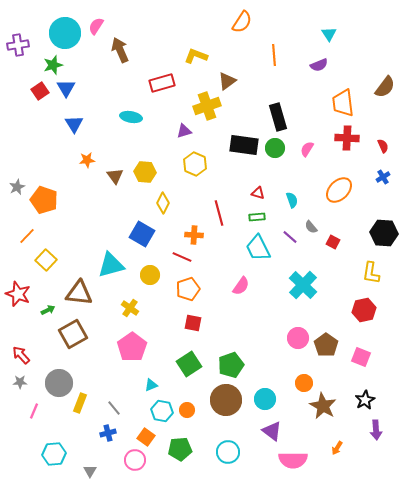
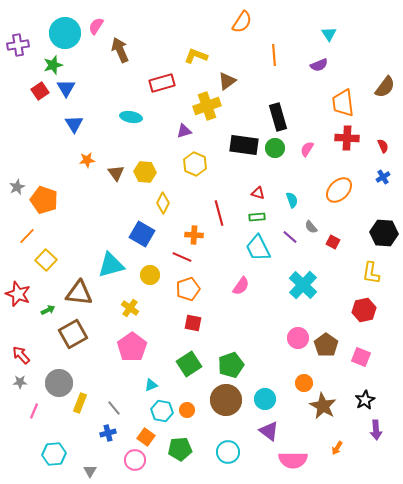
brown triangle at (115, 176): moved 1 px right, 3 px up
purple triangle at (272, 431): moved 3 px left
